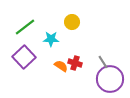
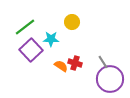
purple square: moved 7 px right, 7 px up
